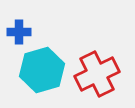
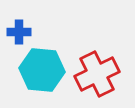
cyan hexagon: rotated 21 degrees clockwise
